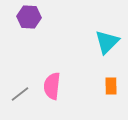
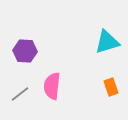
purple hexagon: moved 4 px left, 34 px down
cyan triangle: rotated 28 degrees clockwise
orange rectangle: moved 1 px down; rotated 18 degrees counterclockwise
